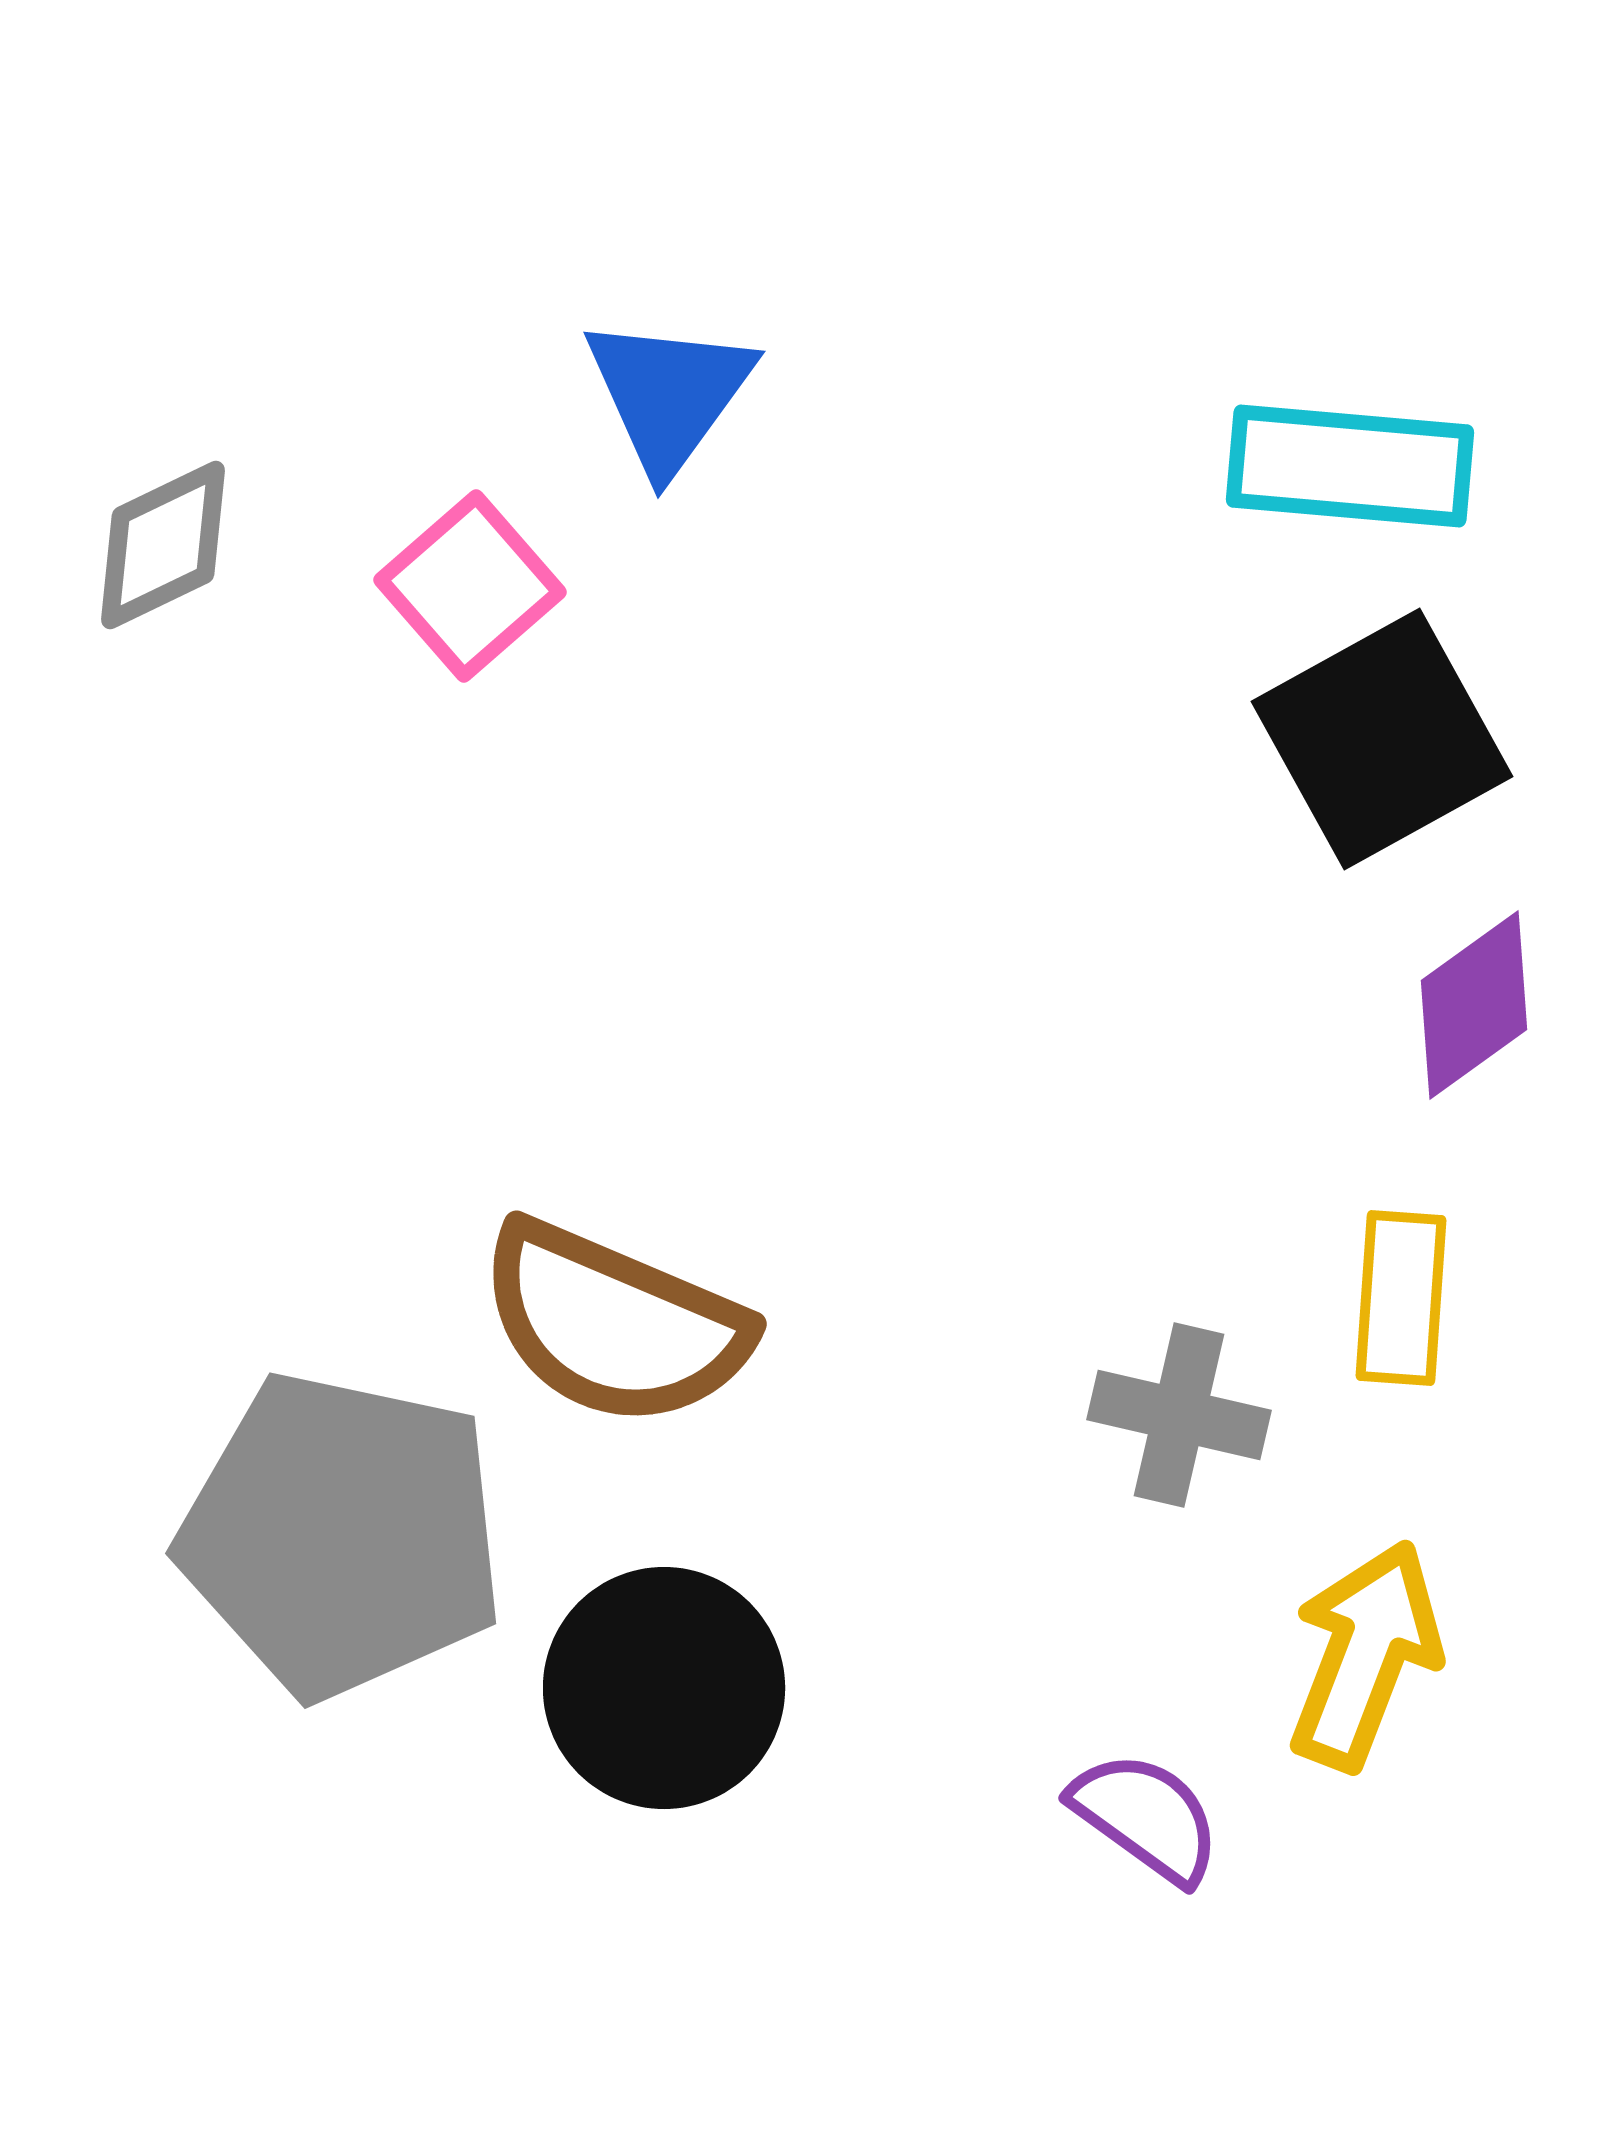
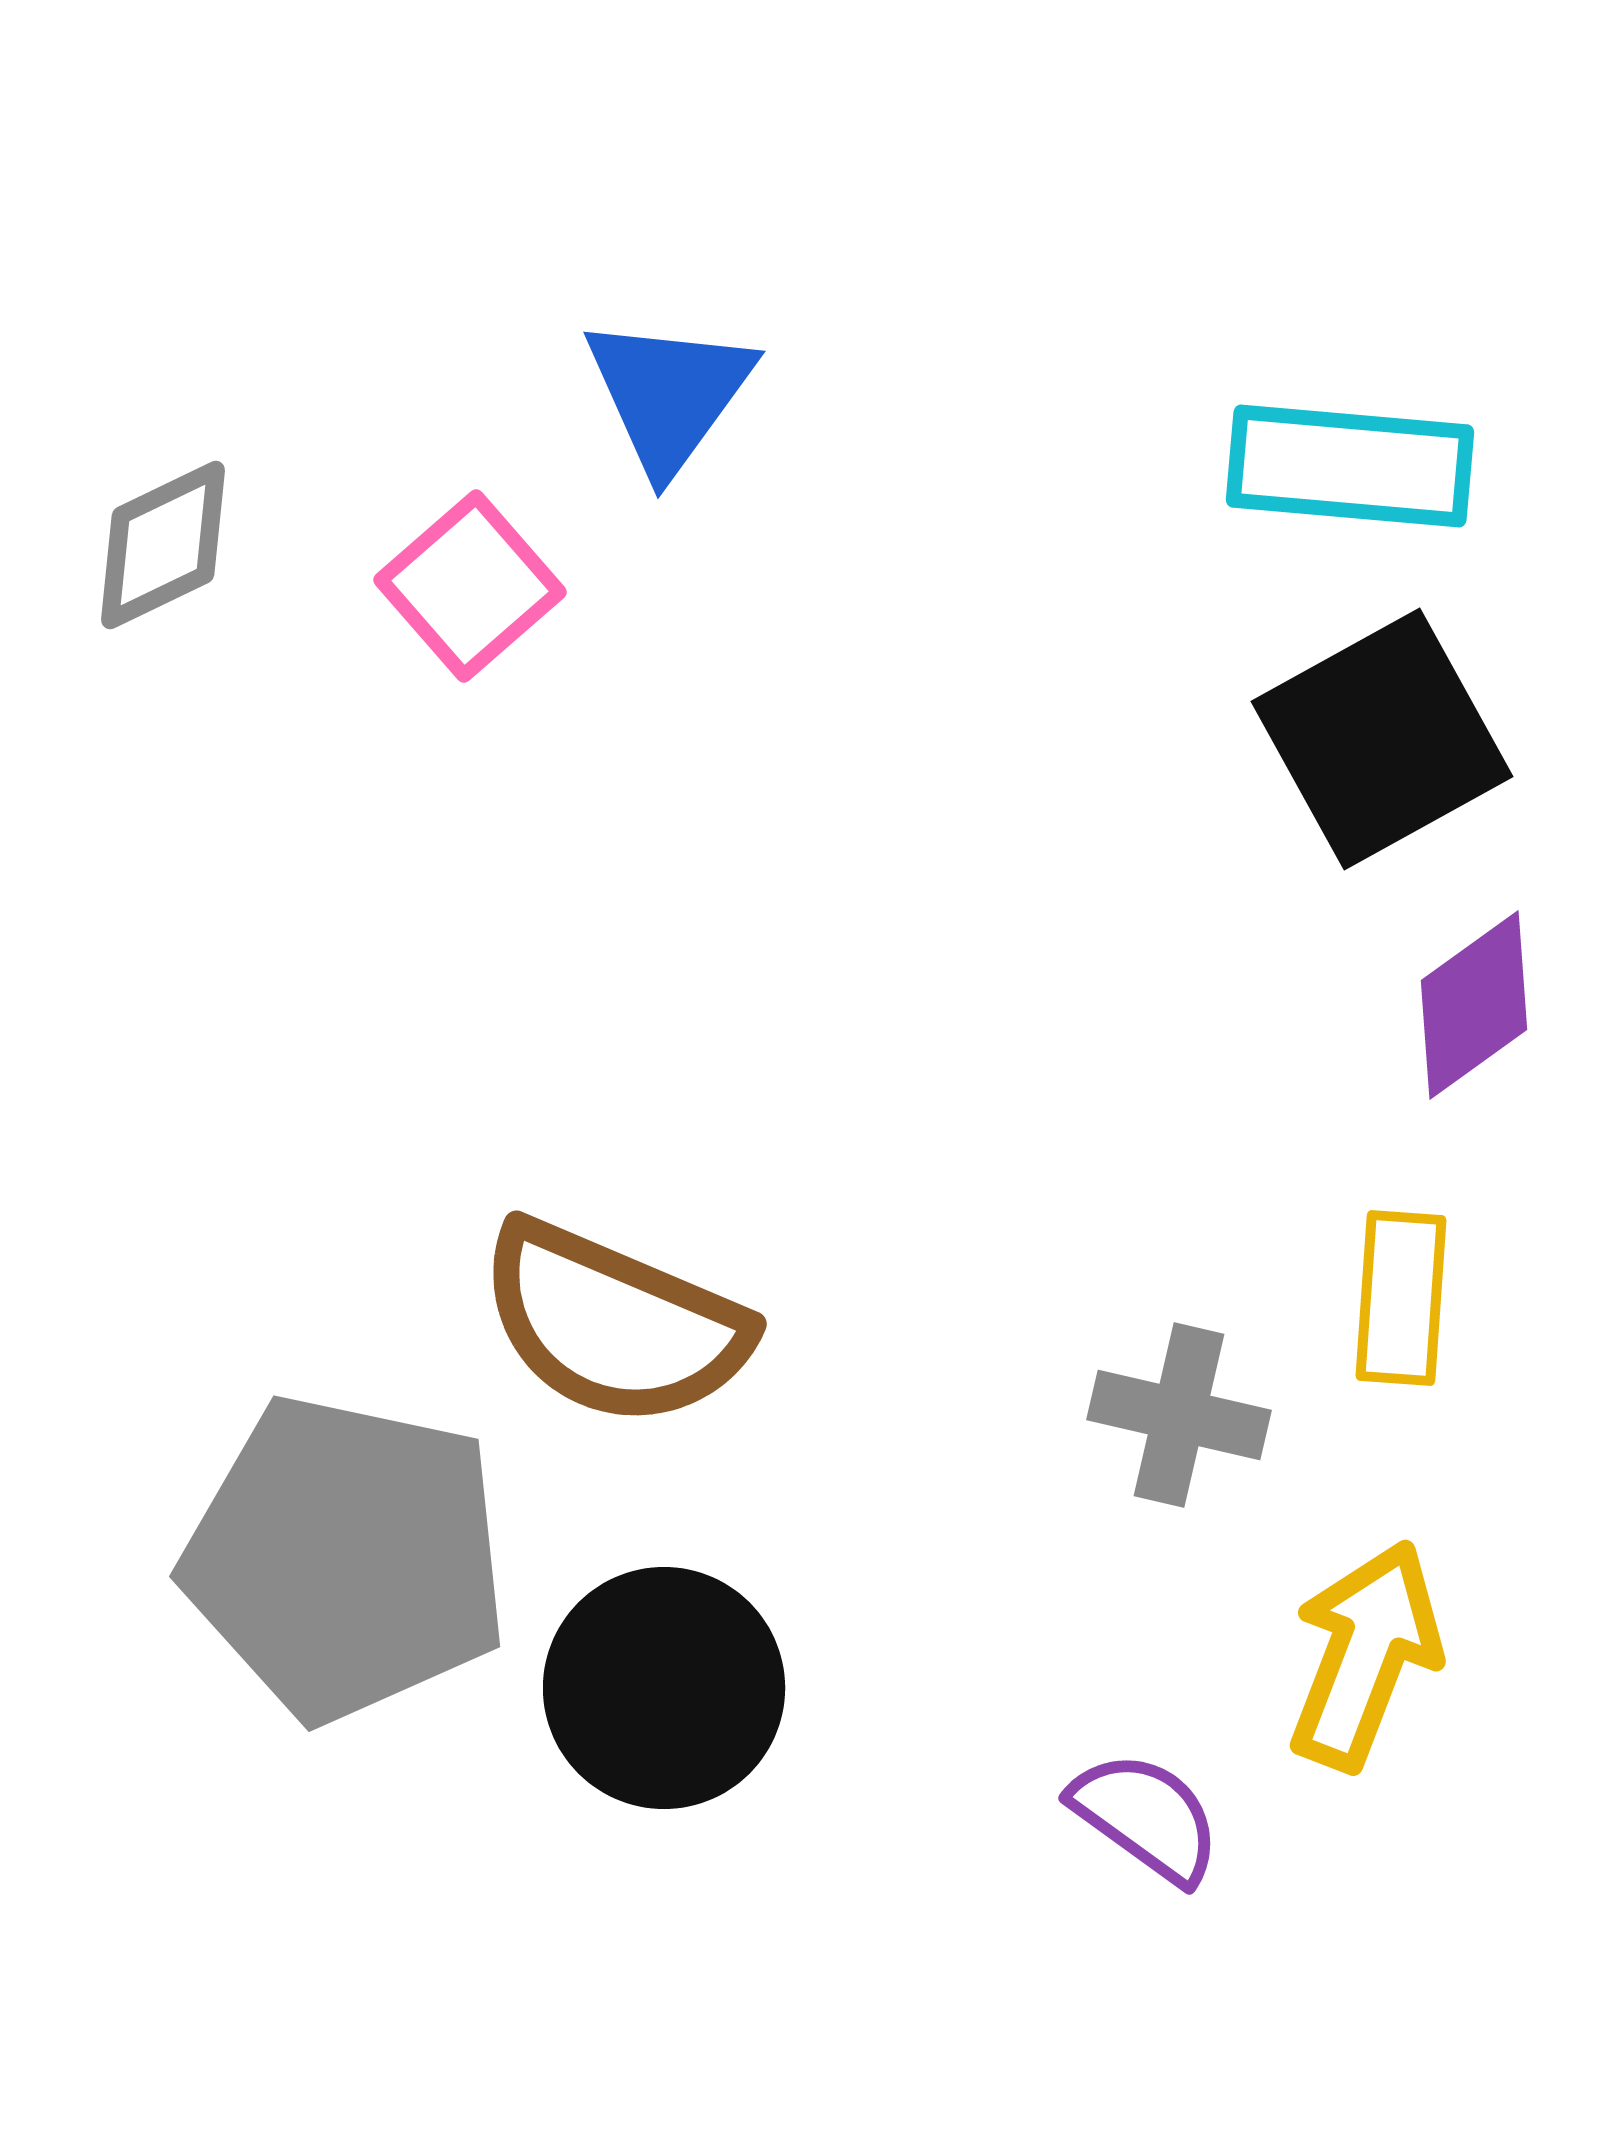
gray pentagon: moved 4 px right, 23 px down
